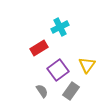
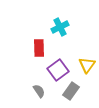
red rectangle: rotated 60 degrees counterclockwise
gray semicircle: moved 3 px left
